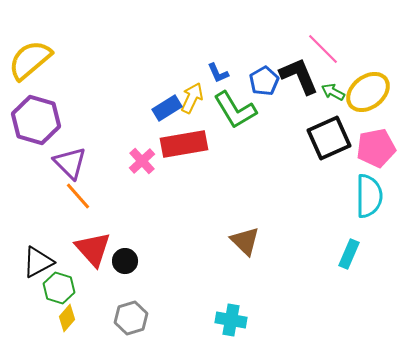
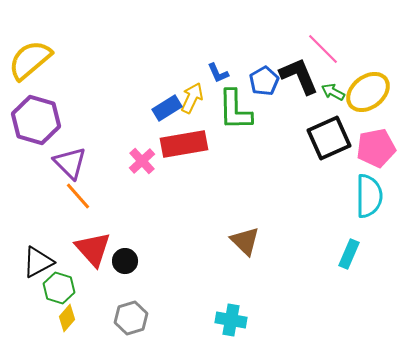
green L-shape: rotated 30 degrees clockwise
